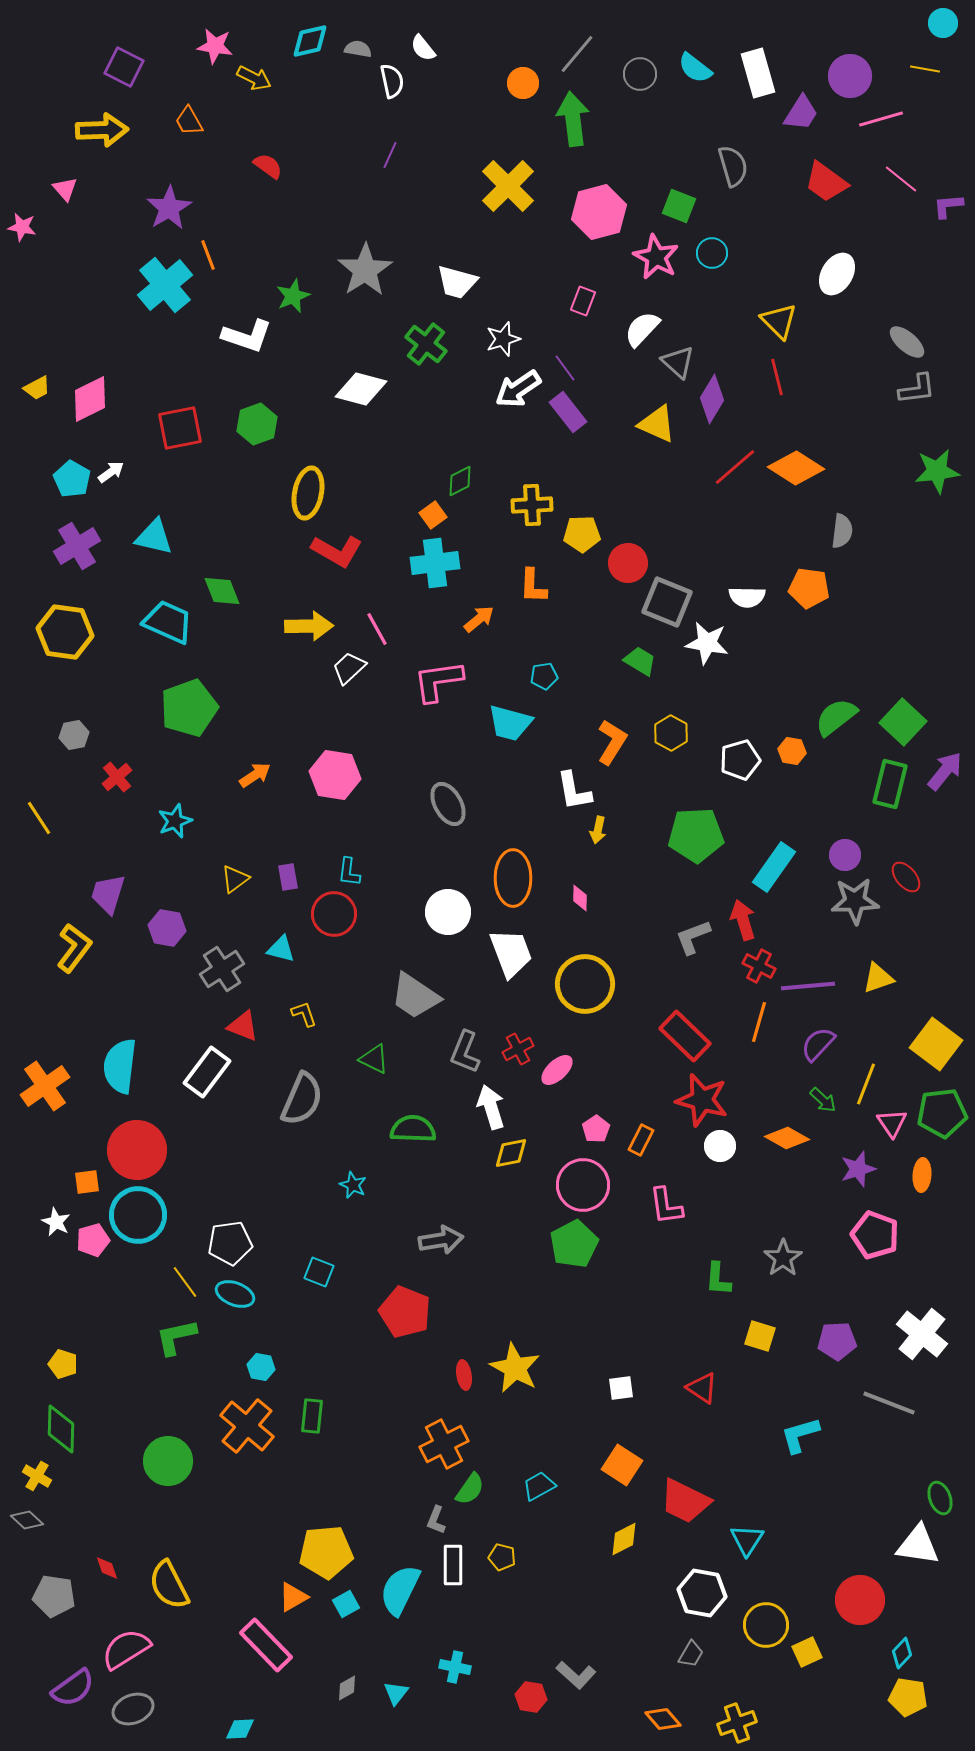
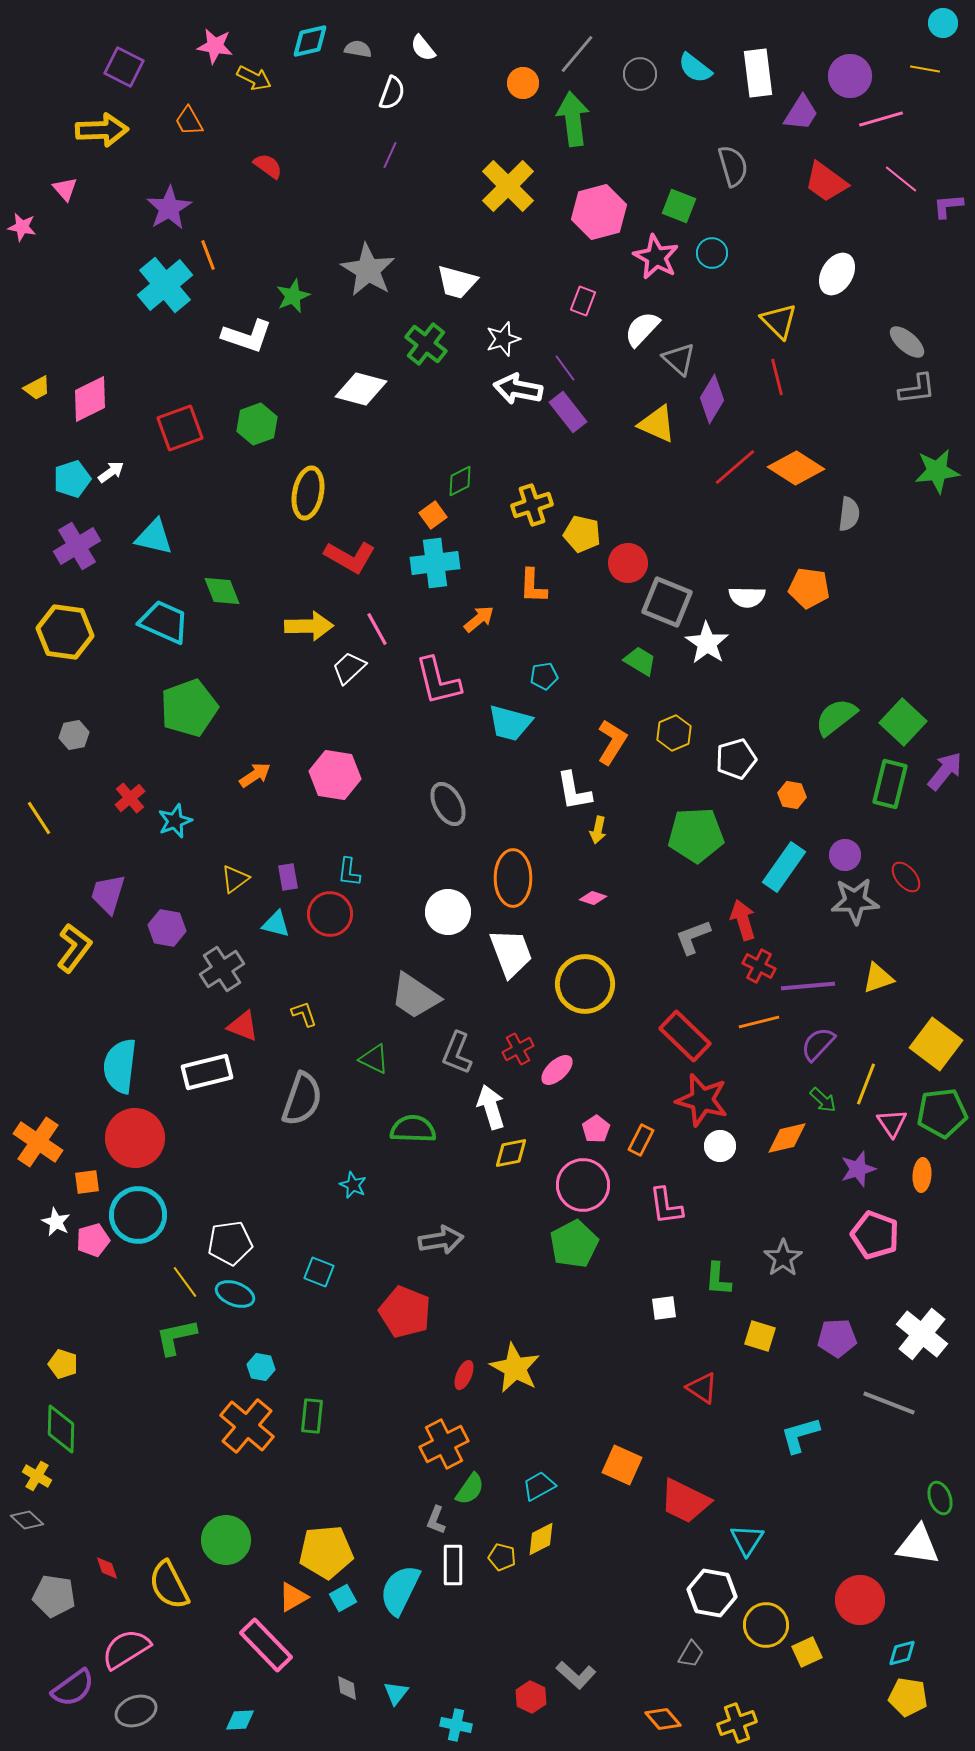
white rectangle at (758, 73): rotated 9 degrees clockwise
white semicircle at (392, 81): moved 12 px down; rotated 32 degrees clockwise
gray star at (365, 270): moved 3 px right; rotated 8 degrees counterclockwise
gray triangle at (678, 362): moved 1 px right, 3 px up
white arrow at (518, 389): rotated 45 degrees clockwise
red square at (180, 428): rotated 9 degrees counterclockwise
cyan pentagon at (72, 479): rotated 24 degrees clockwise
yellow cross at (532, 505): rotated 15 degrees counterclockwise
gray semicircle at (842, 531): moved 7 px right, 17 px up
yellow pentagon at (582, 534): rotated 15 degrees clockwise
red L-shape at (337, 551): moved 13 px right, 6 px down
cyan trapezoid at (168, 622): moved 4 px left
white star at (707, 643): rotated 24 degrees clockwise
pink L-shape at (438, 681): rotated 96 degrees counterclockwise
yellow hexagon at (671, 733): moved 3 px right; rotated 8 degrees clockwise
orange hexagon at (792, 751): moved 44 px down
white pentagon at (740, 760): moved 4 px left, 1 px up
red cross at (117, 777): moved 13 px right, 21 px down
cyan rectangle at (774, 867): moved 10 px right
pink diamond at (580, 898): moved 13 px right; rotated 72 degrees counterclockwise
red circle at (334, 914): moved 4 px left
cyan triangle at (281, 949): moved 5 px left, 25 px up
orange line at (759, 1022): rotated 60 degrees clockwise
gray L-shape at (465, 1052): moved 8 px left, 1 px down
white rectangle at (207, 1072): rotated 39 degrees clockwise
orange cross at (45, 1086): moved 7 px left, 56 px down; rotated 21 degrees counterclockwise
gray semicircle at (302, 1099): rotated 4 degrees counterclockwise
orange diamond at (787, 1138): rotated 42 degrees counterclockwise
red circle at (137, 1150): moved 2 px left, 12 px up
purple pentagon at (837, 1341): moved 3 px up
red ellipse at (464, 1375): rotated 32 degrees clockwise
white square at (621, 1388): moved 43 px right, 80 px up
green circle at (168, 1461): moved 58 px right, 79 px down
orange square at (622, 1465): rotated 9 degrees counterclockwise
yellow diamond at (624, 1539): moved 83 px left
white hexagon at (702, 1593): moved 10 px right
cyan square at (346, 1604): moved 3 px left, 6 px up
cyan diamond at (902, 1653): rotated 32 degrees clockwise
cyan cross at (455, 1667): moved 1 px right, 58 px down
gray diamond at (347, 1688): rotated 68 degrees counterclockwise
red hexagon at (531, 1697): rotated 16 degrees clockwise
gray ellipse at (133, 1709): moved 3 px right, 2 px down
cyan diamond at (240, 1729): moved 9 px up
